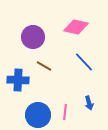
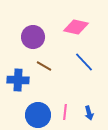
blue arrow: moved 10 px down
